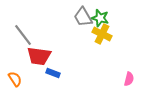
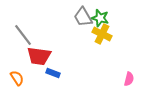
orange semicircle: moved 2 px right, 1 px up
